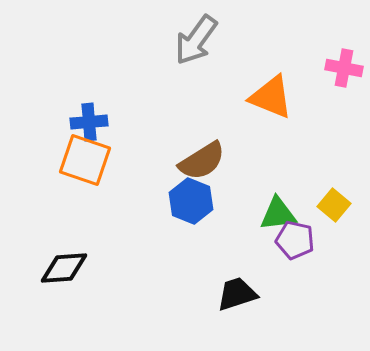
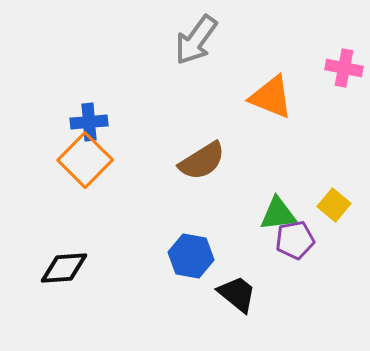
orange square: rotated 26 degrees clockwise
blue hexagon: moved 55 px down; rotated 12 degrees counterclockwise
purple pentagon: rotated 24 degrees counterclockwise
black trapezoid: rotated 57 degrees clockwise
